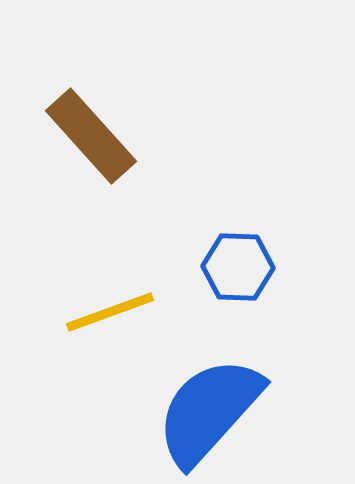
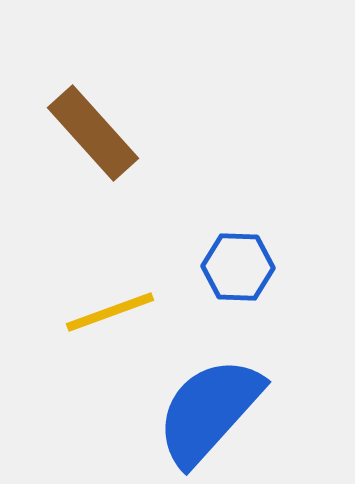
brown rectangle: moved 2 px right, 3 px up
